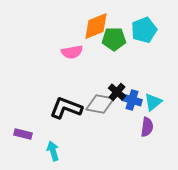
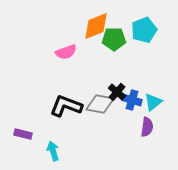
pink semicircle: moved 6 px left; rotated 10 degrees counterclockwise
black L-shape: moved 2 px up
